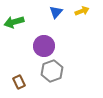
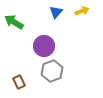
green arrow: rotated 48 degrees clockwise
